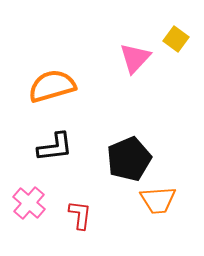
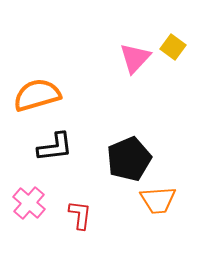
yellow square: moved 3 px left, 8 px down
orange semicircle: moved 15 px left, 9 px down
